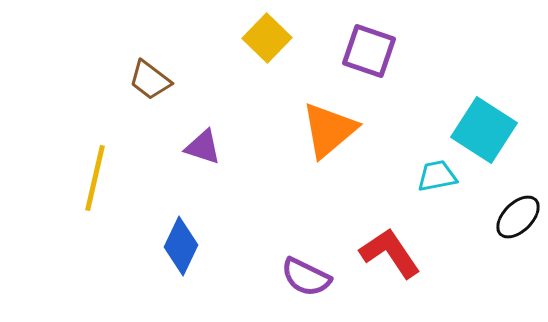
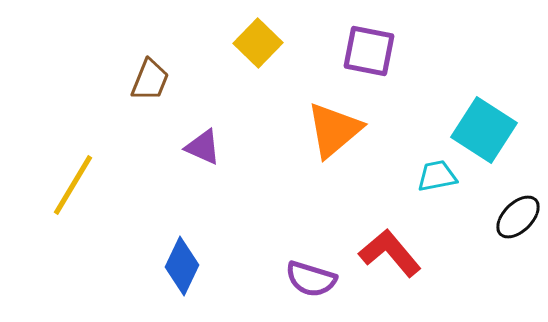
yellow square: moved 9 px left, 5 px down
purple square: rotated 8 degrees counterclockwise
brown trapezoid: rotated 105 degrees counterclockwise
orange triangle: moved 5 px right
purple triangle: rotated 6 degrees clockwise
yellow line: moved 22 px left, 7 px down; rotated 18 degrees clockwise
blue diamond: moved 1 px right, 20 px down
red L-shape: rotated 6 degrees counterclockwise
purple semicircle: moved 5 px right, 2 px down; rotated 9 degrees counterclockwise
